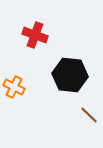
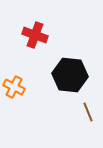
brown line: moved 1 px left, 3 px up; rotated 24 degrees clockwise
